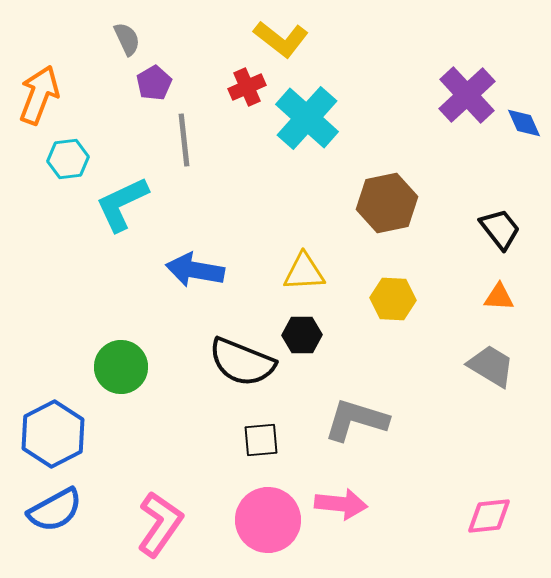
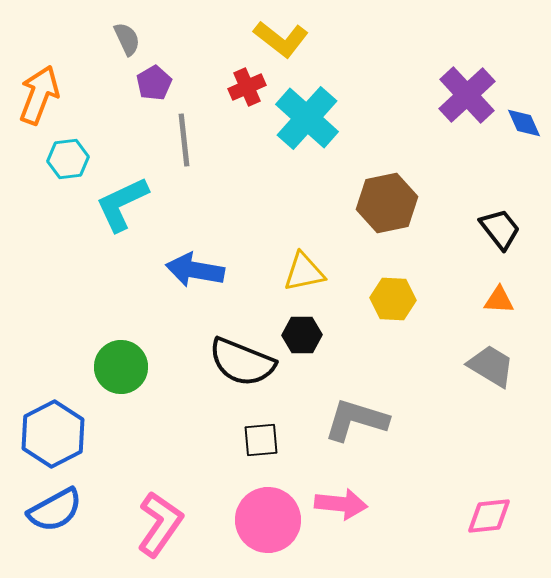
yellow triangle: rotated 9 degrees counterclockwise
orange triangle: moved 3 px down
